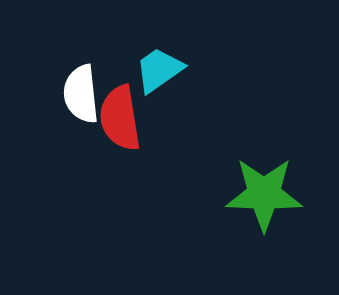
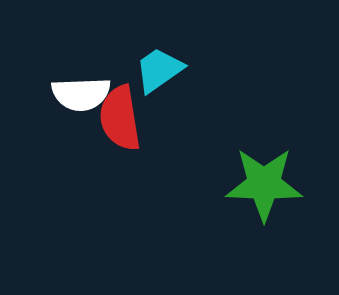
white semicircle: rotated 86 degrees counterclockwise
green star: moved 10 px up
